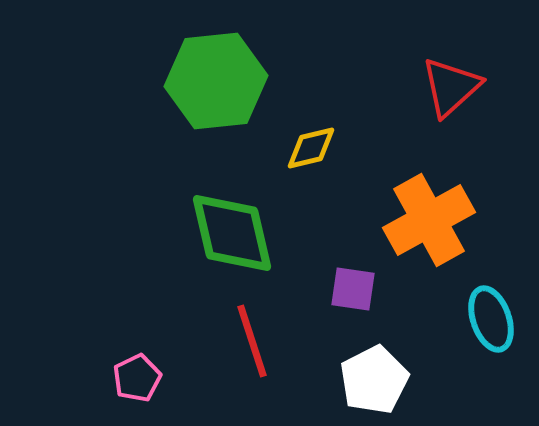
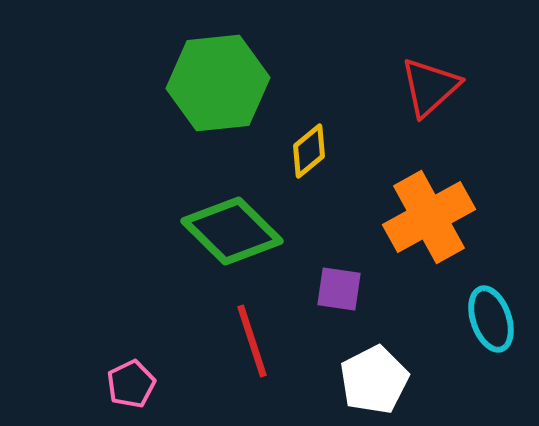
green hexagon: moved 2 px right, 2 px down
red triangle: moved 21 px left
yellow diamond: moved 2 px left, 3 px down; rotated 26 degrees counterclockwise
orange cross: moved 3 px up
green diamond: moved 2 px up; rotated 32 degrees counterclockwise
purple square: moved 14 px left
pink pentagon: moved 6 px left, 6 px down
